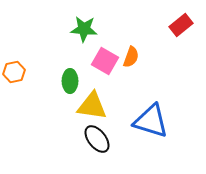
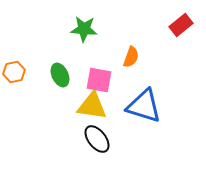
pink square: moved 6 px left, 19 px down; rotated 20 degrees counterclockwise
green ellipse: moved 10 px left, 6 px up; rotated 25 degrees counterclockwise
blue triangle: moved 7 px left, 15 px up
